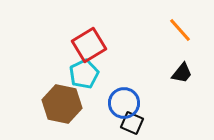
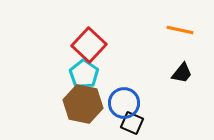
orange line: rotated 36 degrees counterclockwise
red square: rotated 16 degrees counterclockwise
cyan pentagon: rotated 12 degrees counterclockwise
brown hexagon: moved 21 px right
